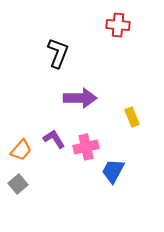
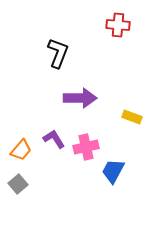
yellow rectangle: rotated 48 degrees counterclockwise
